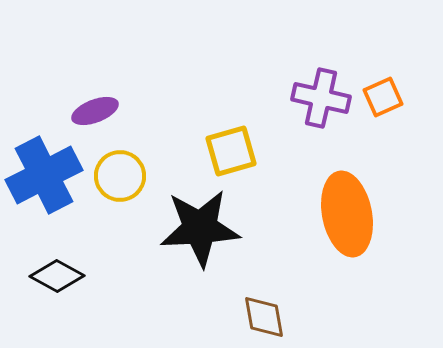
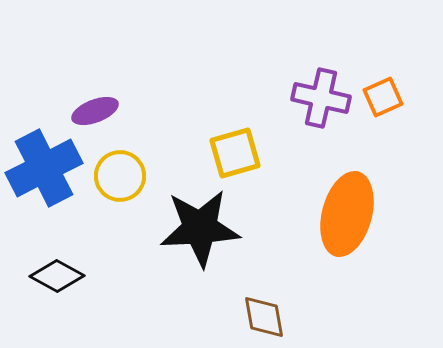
yellow square: moved 4 px right, 2 px down
blue cross: moved 7 px up
orange ellipse: rotated 26 degrees clockwise
